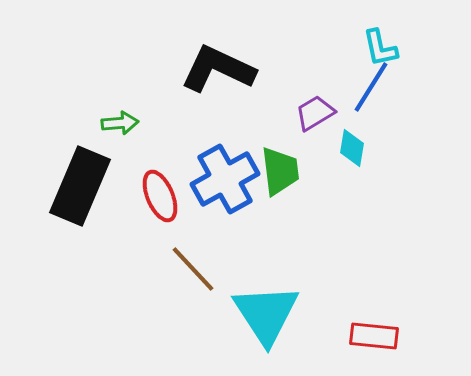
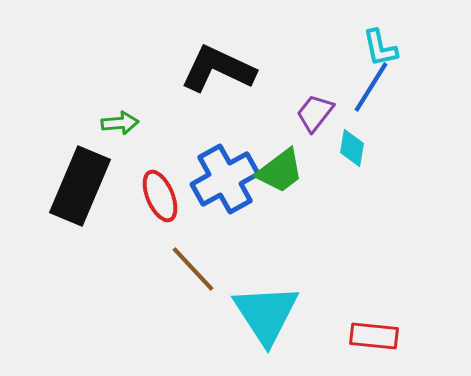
purple trapezoid: rotated 21 degrees counterclockwise
green trapezoid: rotated 60 degrees clockwise
